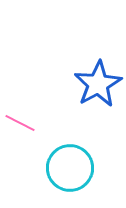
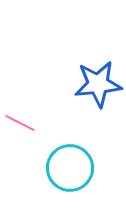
blue star: rotated 24 degrees clockwise
